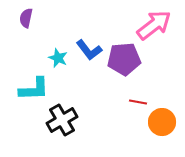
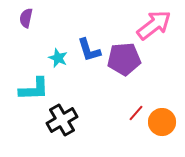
blue L-shape: rotated 20 degrees clockwise
red line: moved 2 px left, 11 px down; rotated 60 degrees counterclockwise
